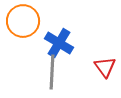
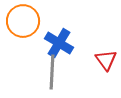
red triangle: moved 1 px right, 7 px up
